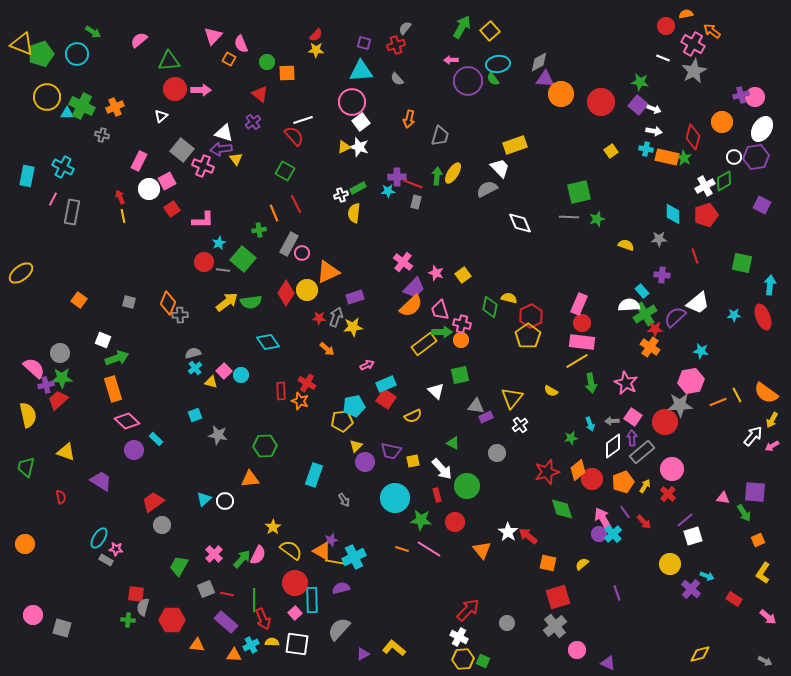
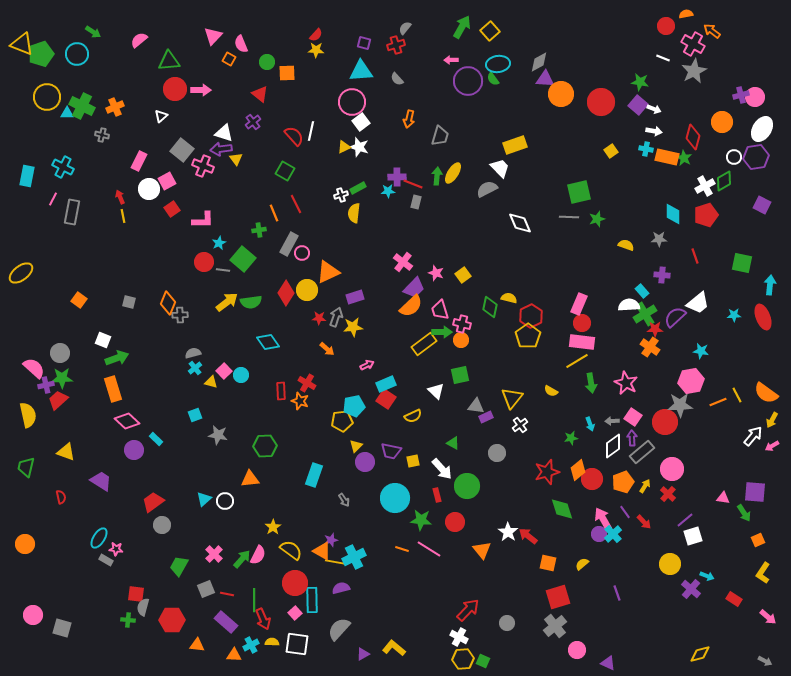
white line at (303, 120): moved 8 px right, 11 px down; rotated 60 degrees counterclockwise
